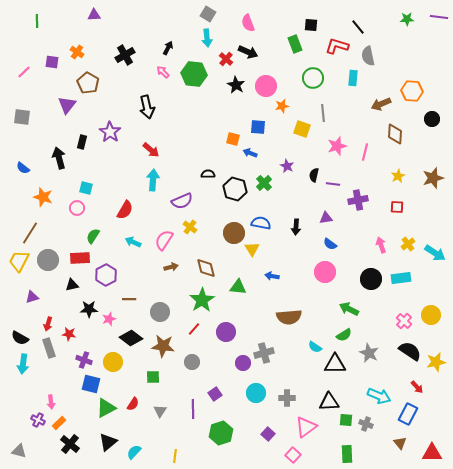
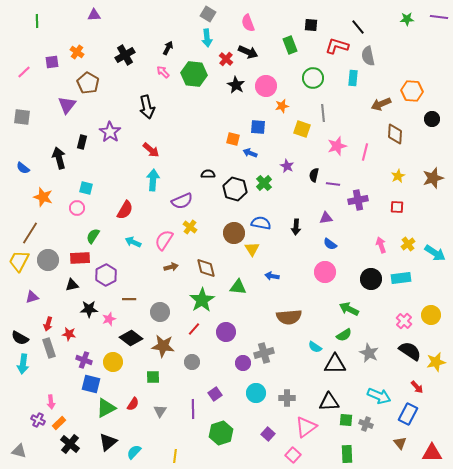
green rectangle at (295, 44): moved 5 px left, 1 px down
purple square at (52, 62): rotated 16 degrees counterclockwise
